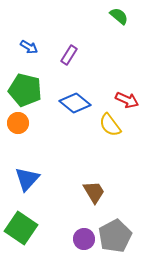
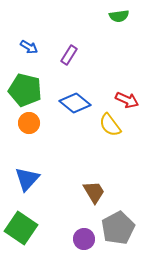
green semicircle: rotated 132 degrees clockwise
orange circle: moved 11 px right
gray pentagon: moved 3 px right, 8 px up
